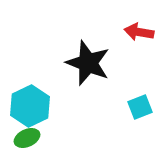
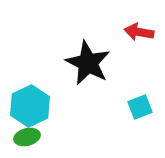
black star: rotated 6 degrees clockwise
green ellipse: moved 1 px up; rotated 10 degrees clockwise
